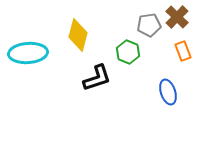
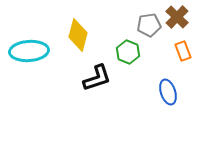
cyan ellipse: moved 1 px right, 2 px up
